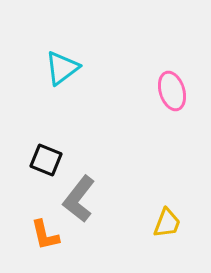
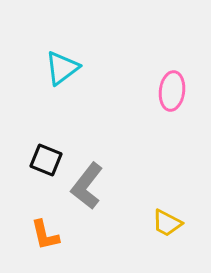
pink ellipse: rotated 24 degrees clockwise
gray L-shape: moved 8 px right, 13 px up
yellow trapezoid: rotated 96 degrees clockwise
